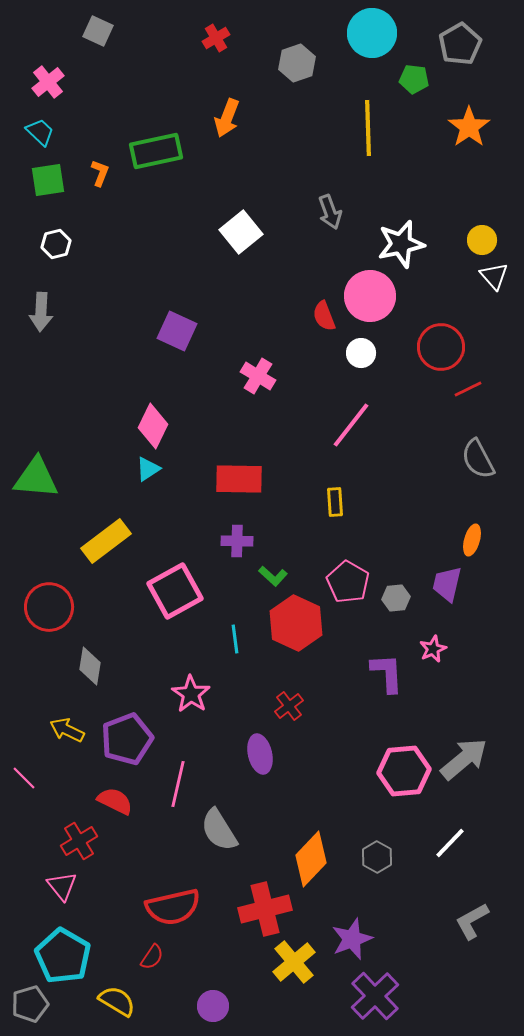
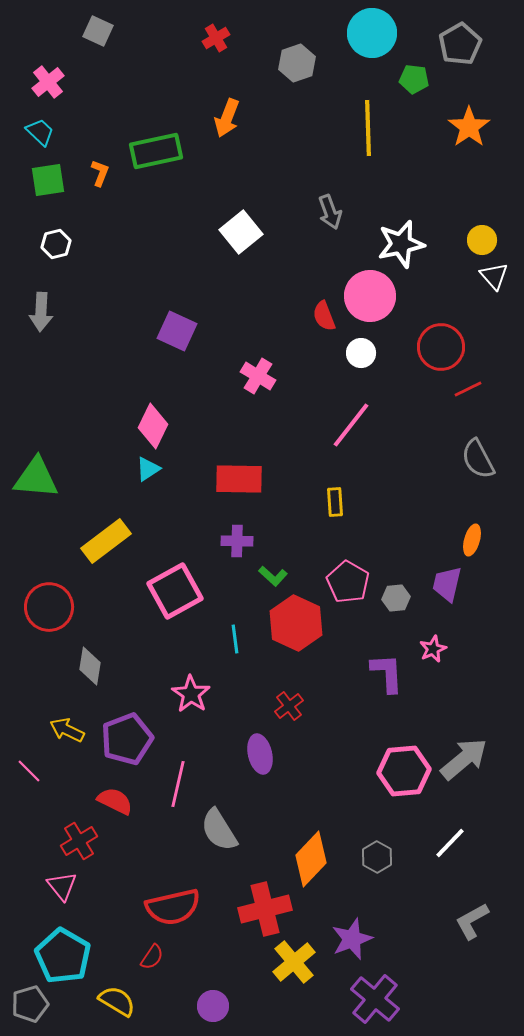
pink line at (24, 778): moved 5 px right, 7 px up
purple cross at (375, 996): moved 3 px down; rotated 6 degrees counterclockwise
